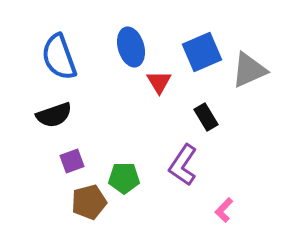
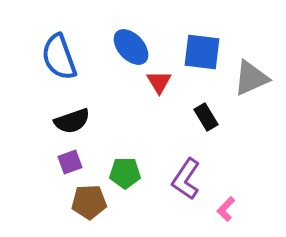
blue ellipse: rotated 27 degrees counterclockwise
blue square: rotated 30 degrees clockwise
gray triangle: moved 2 px right, 8 px down
black semicircle: moved 18 px right, 6 px down
purple square: moved 2 px left, 1 px down
purple L-shape: moved 3 px right, 14 px down
green pentagon: moved 1 px right, 5 px up
brown pentagon: rotated 12 degrees clockwise
pink L-shape: moved 2 px right, 1 px up
